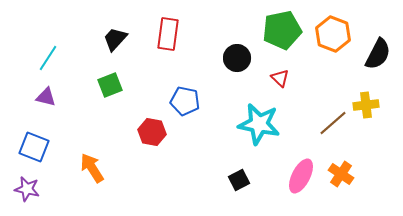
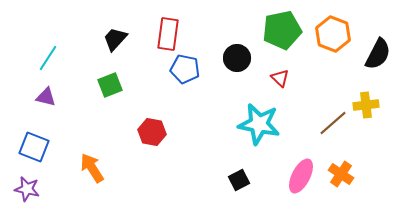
blue pentagon: moved 32 px up
